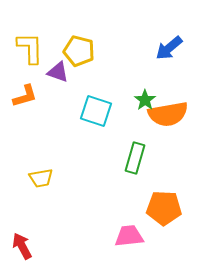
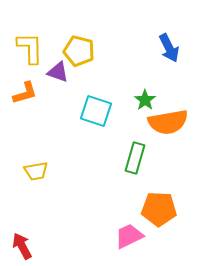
blue arrow: rotated 76 degrees counterclockwise
orange L-shape: moved 3 px up
orange semicircle: moved 8 px down
yellow trapezoid: moved 5 px left, 7 px up
orange pentagon: moved 5 px left, 1 px down
pink trapezoid: rotated 20 degrees counterclockwise
